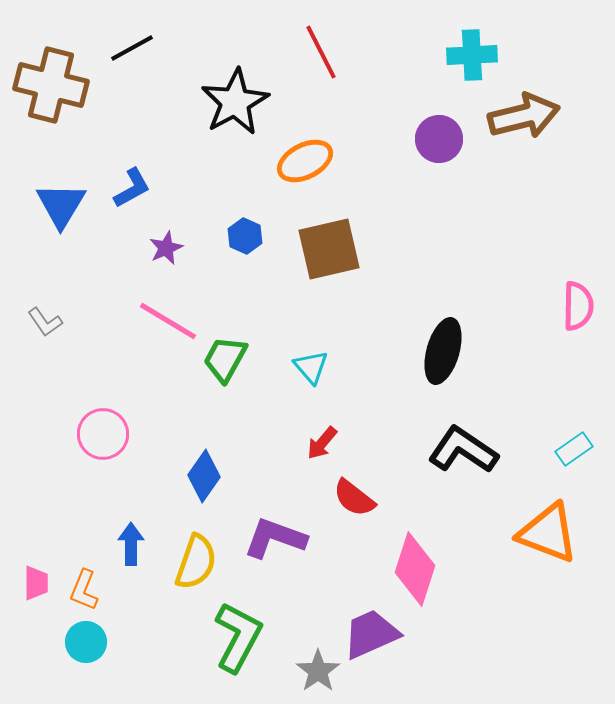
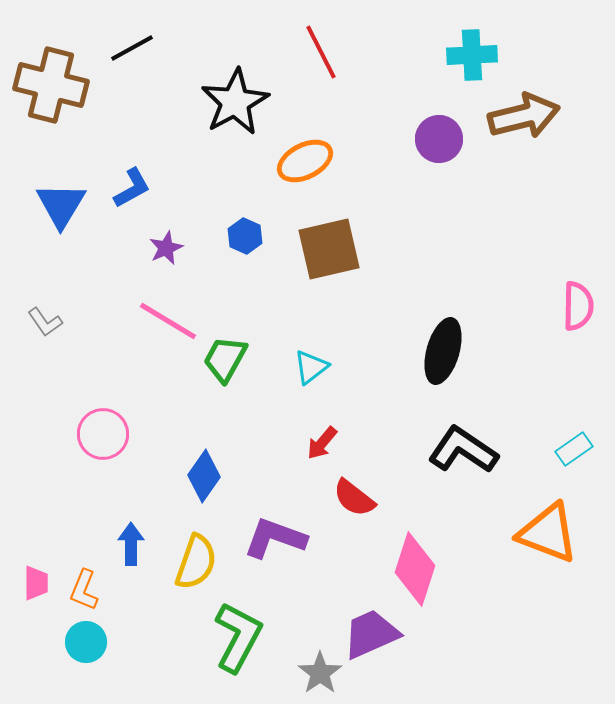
cyan triangle: rotated 33 degrees clockwise
gray star: moved 2 px right, 2 px down
